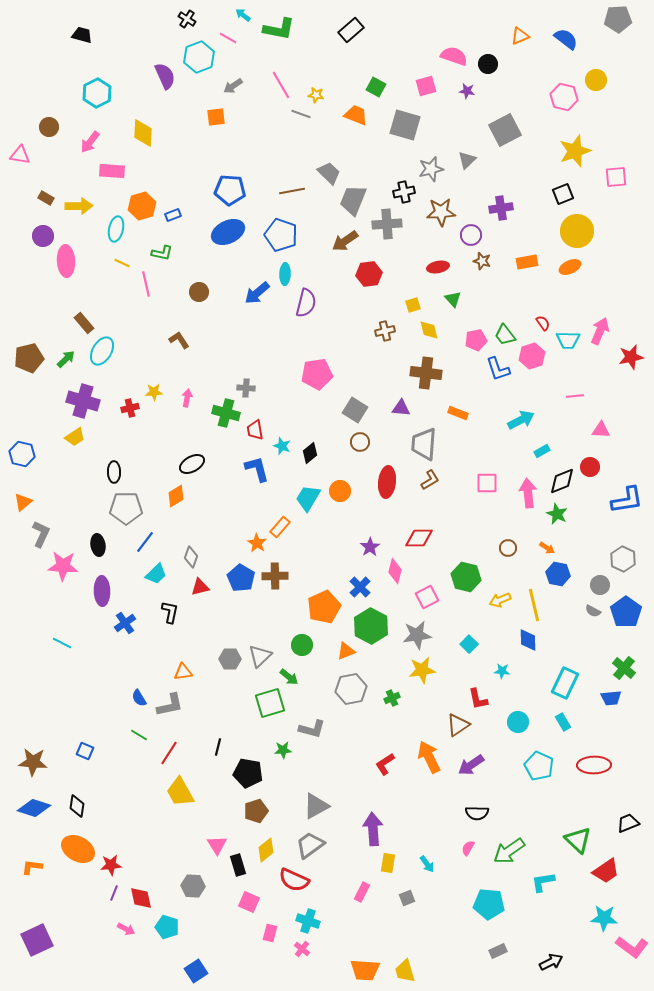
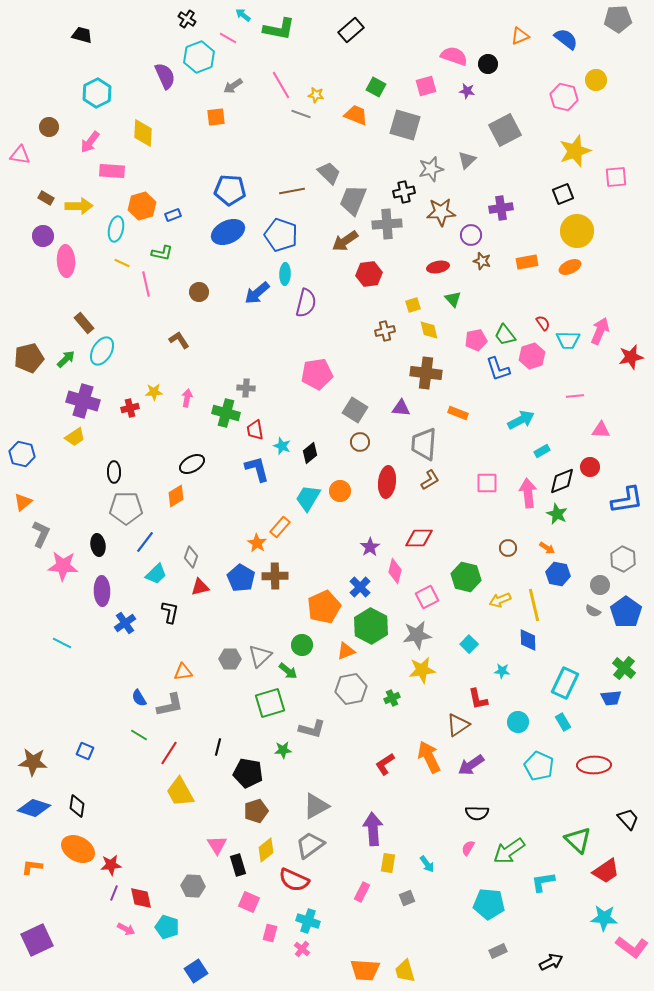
green arrow at (289, 677): moved 1 px left, 6 px up
black trapezoid at (628, 823): moved 4 px up; rotated 70 degrees clockwise
